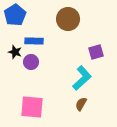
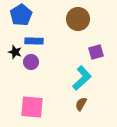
blue pentagon: moved 6 px right
brown circle: moved 10 px right
